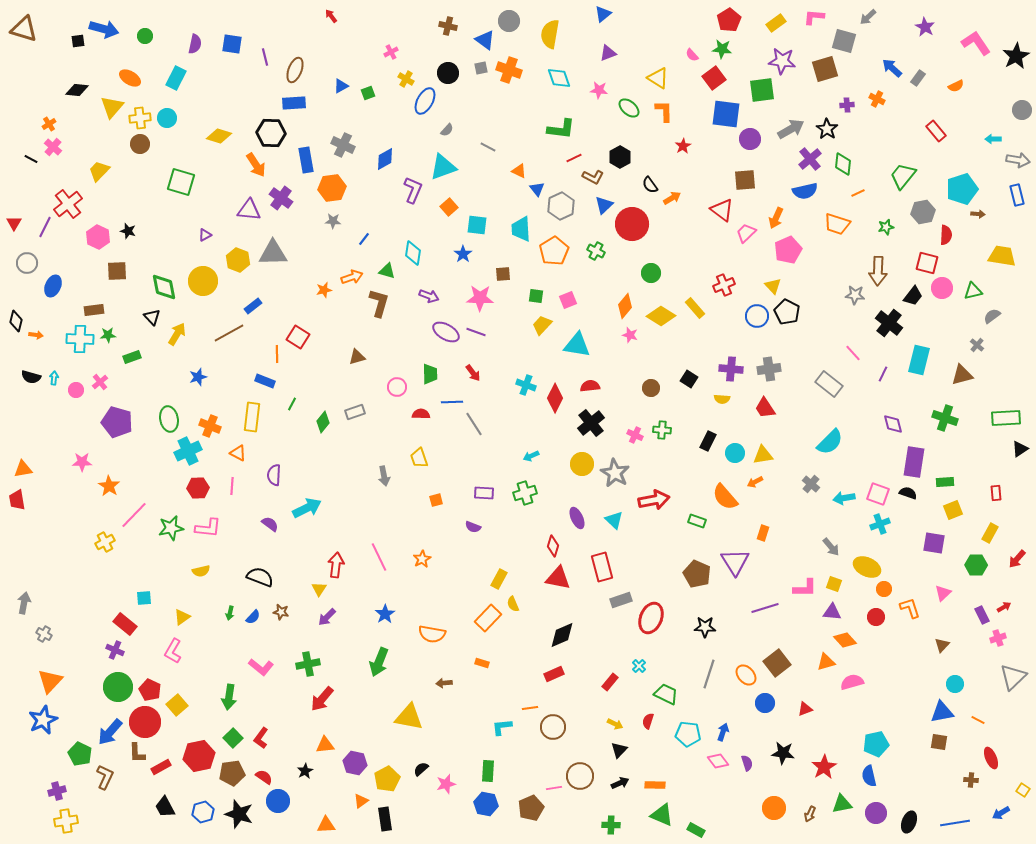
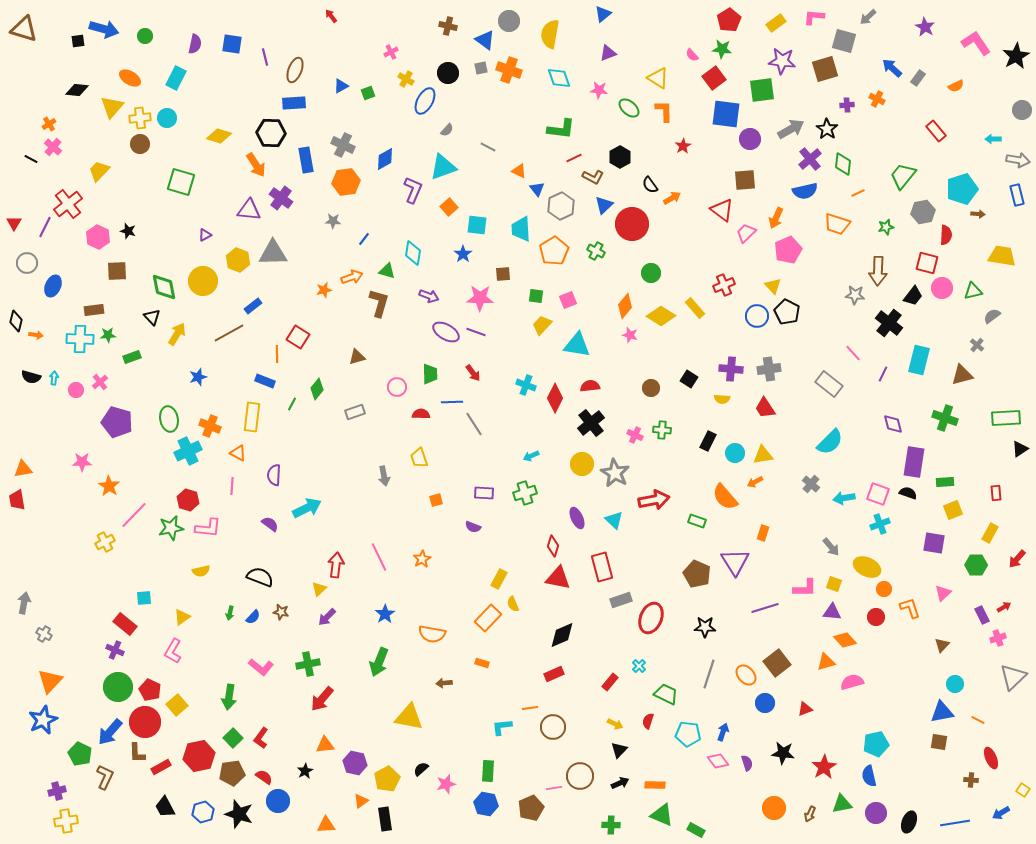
orange hexagon at (332, 188): moved 14 px right, 6 px up
green diamond at (323, 422): moved 6 px left, 33 px up
red hexagon at (198, 488): moved 10 px left, 12 px down; rotated 20 degrees clockwise
yellow triangle at (319, 589): rotated 14 degrees clockwise
